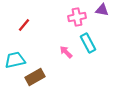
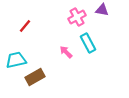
pink cross: rotated 18 degrees counterclockwise
red line: moved 1 px right, 1 px down
cyan trapezoid: moved 1 px right
